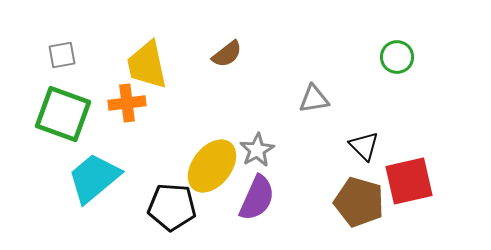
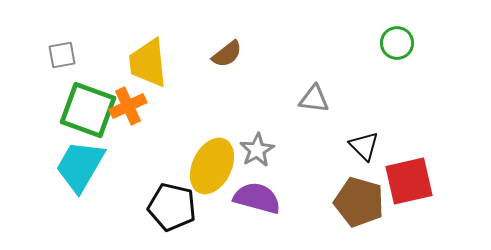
green circle: moved 14 px up
yellow trapezoid: moved 1 px right, 2 px up; rotated 6 degrees clockwise
gray triangle: rotated 16 degrees clockwise
orange cross: moved 1 px right, 3 px down; rotated 18 degrees counterclockwise
green square: moved 25 px right, 4 px up
yellow ellipse: rotated 12 degrees counterclockwise
cyan trapezoid: moved 14 px left, 12 px up; rotated 20 degrees counterclockwise
purple semicircle: rotated 99 degrees counterclockwise
black pentagon: rotated 9 degrees clockwise
